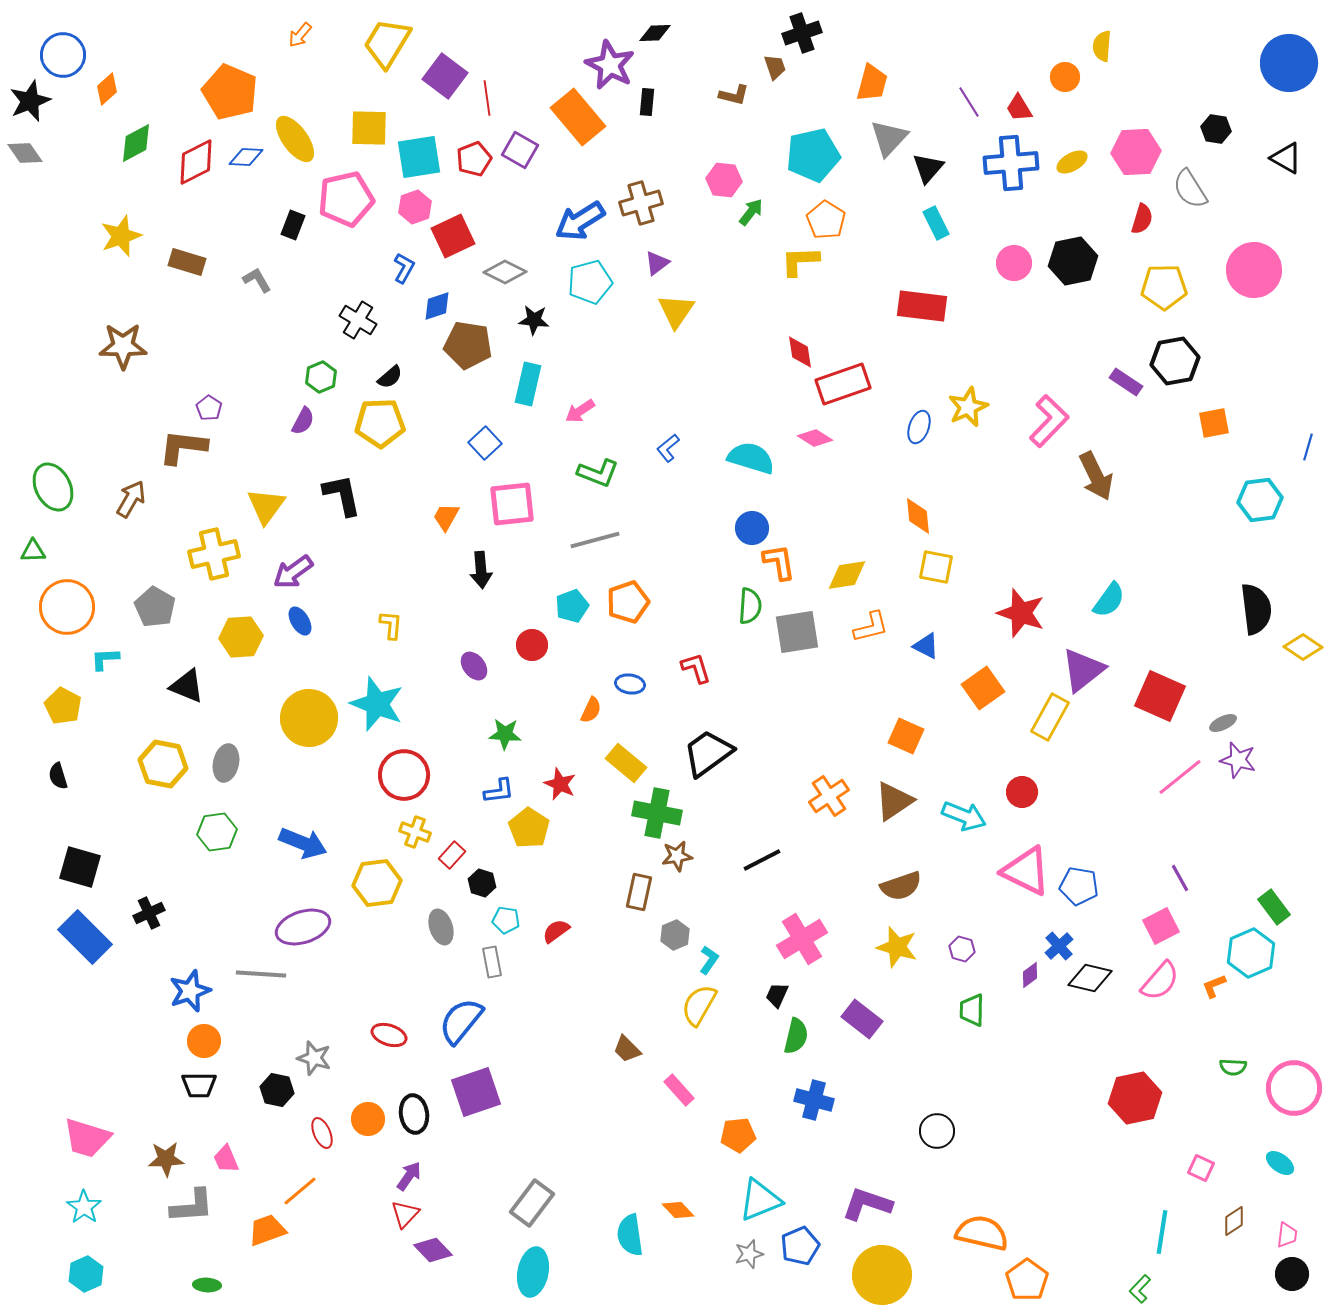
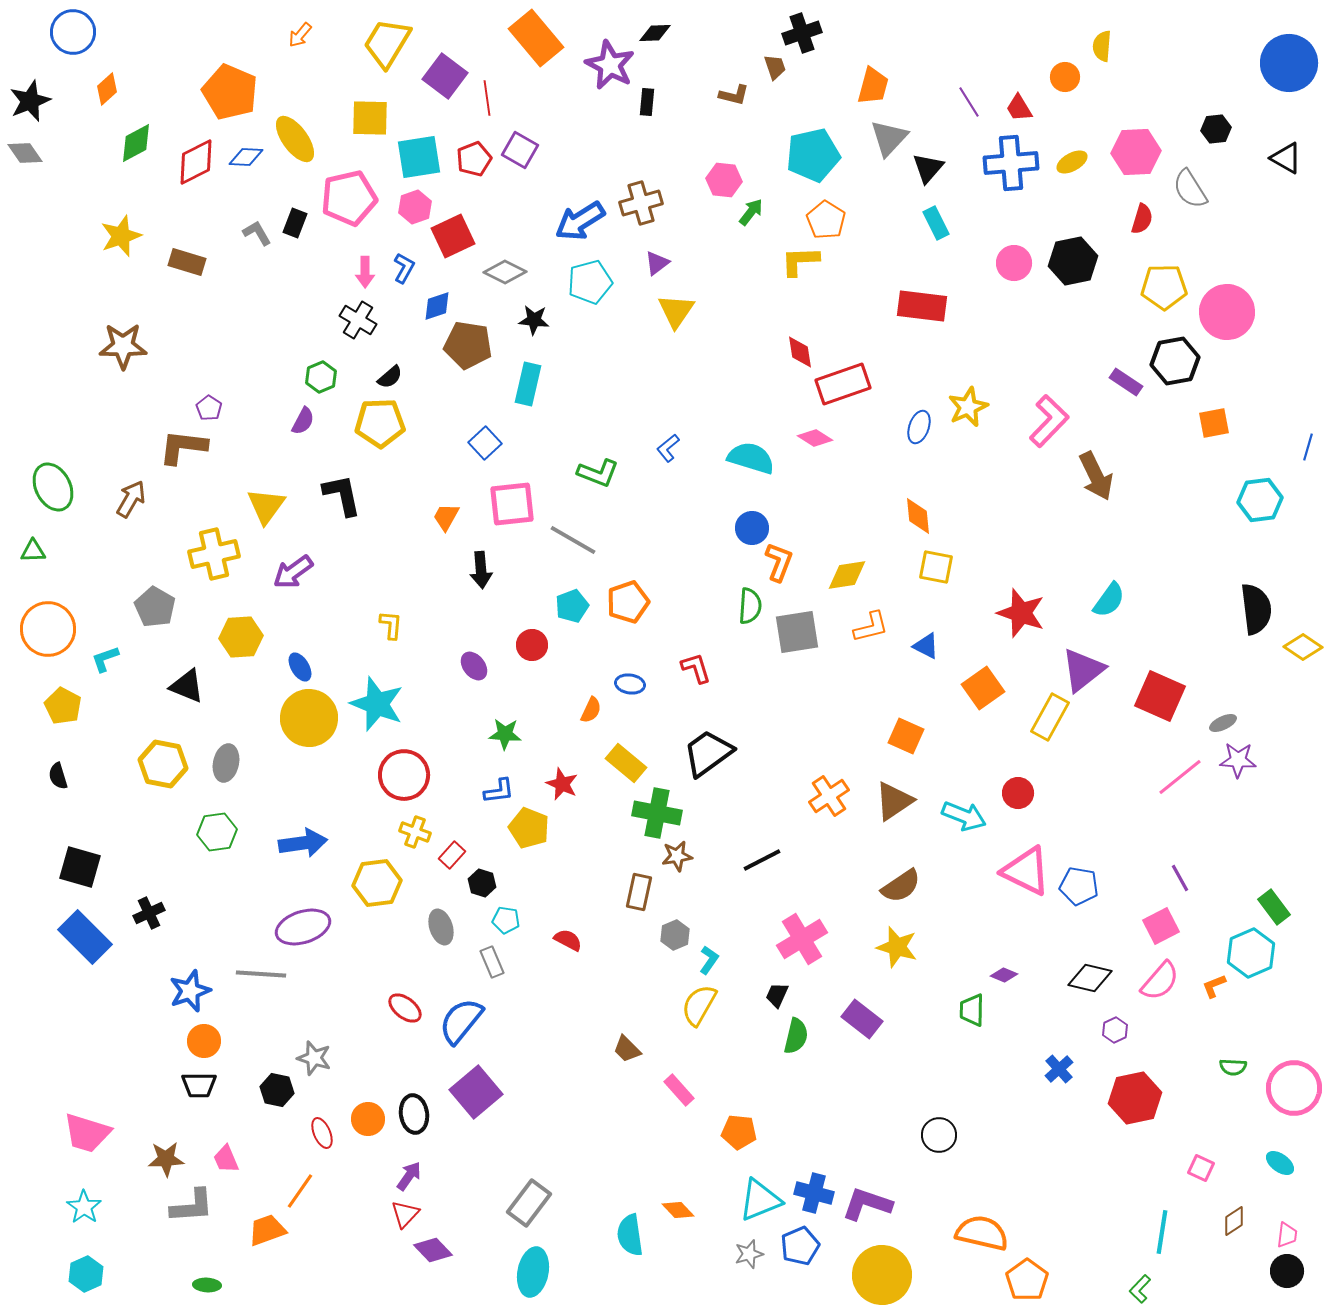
blue circle at (63, 55): moved 10 px right, 23 px up
orange trapezoid at (872, 83): moved 1 px right, 3 px down
orange rectangle at (578, 117): moved 42 px left, 79 px up
yellow square at (369, 128): moved 1 px right, 10 px up
black hexagon at (1216, 129): rotated 16 degrees counterclockwise
pink pentagon at (346, 199): moved 3 px right, 1 px up
black rectangle at (293, 225): moved 2 px right, 2 px up
pink circle at (1254, 270): moved 27 px left, 42 px down
gray L-shape at (257, 280): moved 47 px up
pink arrow at (580, 411): moved 215 px left, 139 px up; rotated 56 degrees counterclockwise
gray line at (595, 540): moved 22 px left; rotated 45 degrees clockwise
orange L-shape at (779, 562): rotated 30 degrees clockwise
orange circle at (67, 607): moved 19 px left, 22 px down
blue ellipse at (300, 621): moved 46 px down
cyan L-shape at (105, 659): rotated 16 degrees counterclockwise
purple star at (1238, 760): rotated 12 degrees counterclockwise
red star at (560, 784): moved 2 px right
red circle at (1022, 792): moved 4 px left, 1 px down
yellow pentagon at (529, 828): rotated 12 degrees counterclockwise
blue arrow at (303, 843): rotated 30 degrees counterclockwise
brown semicircle at (901, 886): rotated 15 degrees counterclockwise
red semicircle at (556, 931): moved 12 px right, 9 px down; rotated 64 degrees clockwise
blue cross at (1059, 946): moved 123 px down
purple hexagon at (962, 949): moved 153 px right, 81 px down; rotated 20 degrees clockwise
gray rectangle at (492, 962): rotated 12 degrees counterclockwise
purple diamond at (1030, 975): moved 26 px left; rotated 60 degrees clockwise
red ellipse at (389, 1035): moved 16 px right, 27 px up; rotated 20 degrees clockwise
purple square at (476, 1092): rotated 21 degrees counterclockwise
blue cross at (814, 1100): moved 93 px down
black circle at (937, 1131): moved 2 px right, 4 px down
orange pentagon at (738, 1135): moved 1 px right, 3 px up; rotated 12 degrees clockwise
pink trapezoid at (87, 1138): moved 5 px up
orange line at (300, 1191): rotated 15 degrees counterclockwise
gray rectangle at (532, 1203): moved 3 px left
black circle at (1292, 1274): moved 5 px left, 3 px up
